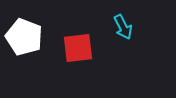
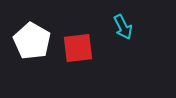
white pentagon: moved 8 px right, 4 px down; rotated 9 degrees clockwise
